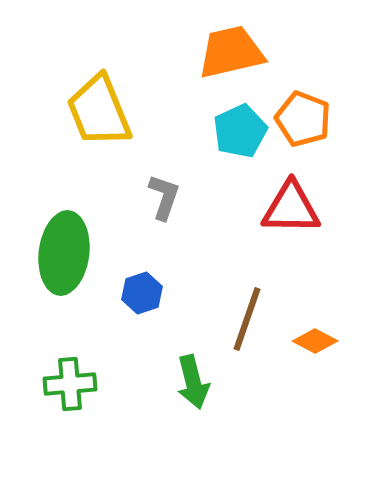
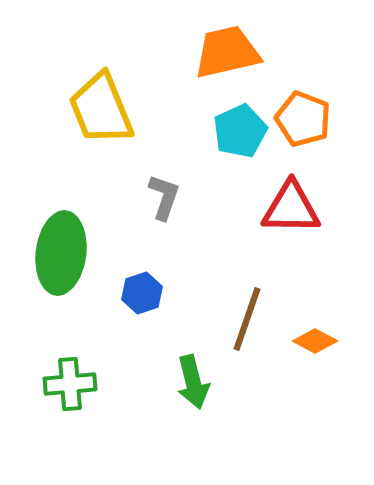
orange trapezoid: moved 4 px left
yellow trapezoid: moved 2 px right, 2 px up
green ellipse: moved 3 px left
